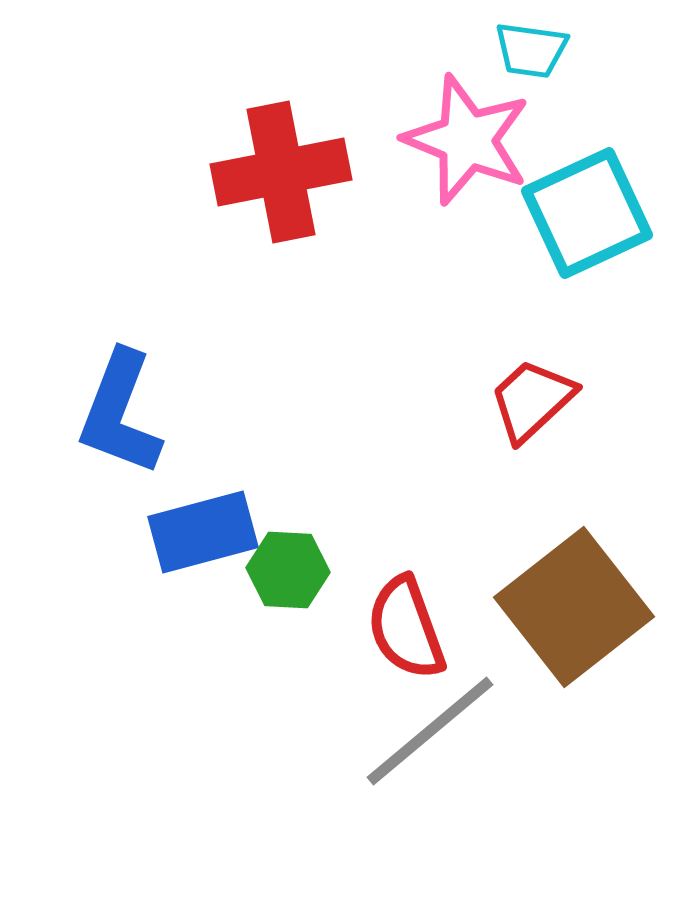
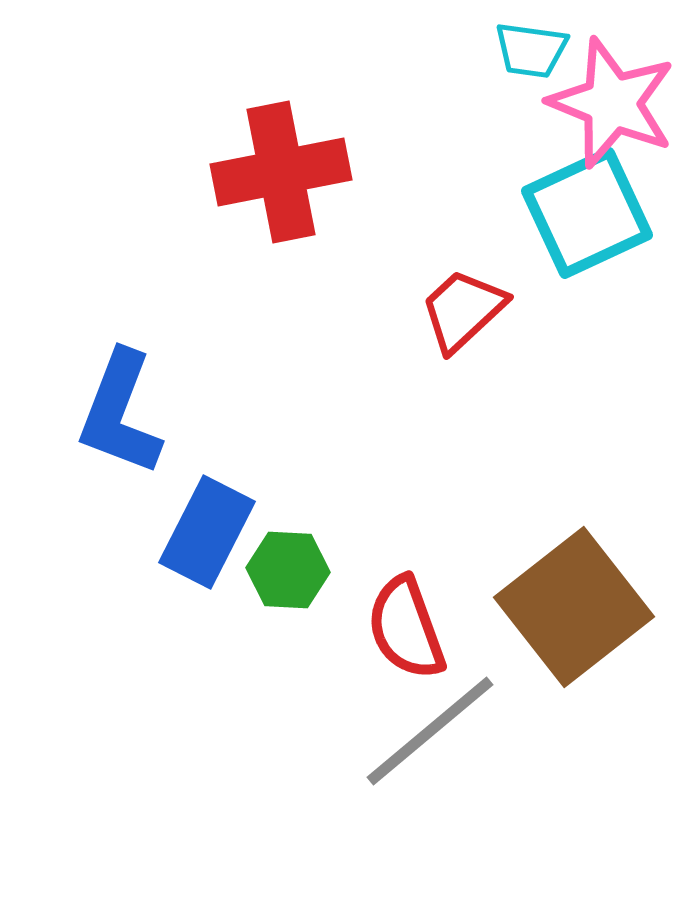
pink star: moved 145 px right, 37 px up
red trapezoid: moved 69 px left, 90 px up
blue rectangle: moved 4 px right; rotated 48 degrees counterclockwise
